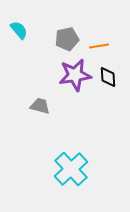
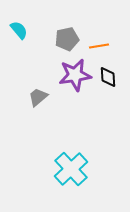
gray trapezoid: moved 2 px left, 9 px up; rotated 55 degrees counterclockwise
